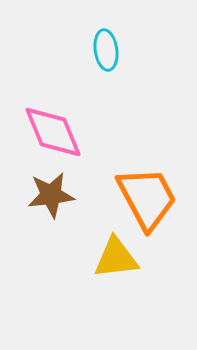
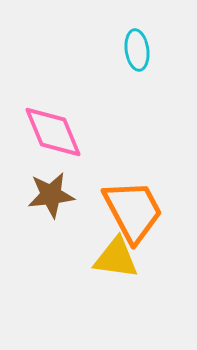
cyan ellipse: moved 31 px right
orange trapezoid: moved 14 px left, 13 px down
yellow triangle: rotated 15 degrees clockwise
